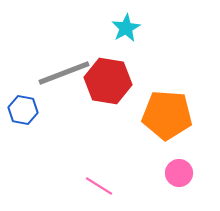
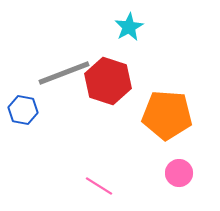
cyan star: moved 3 px right, 1 px up
red hexagon: rotated 9 degrees clockwise
